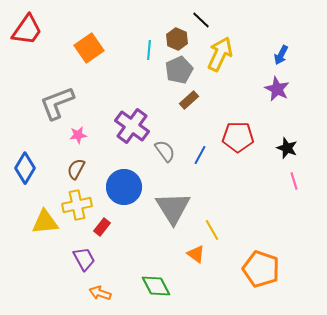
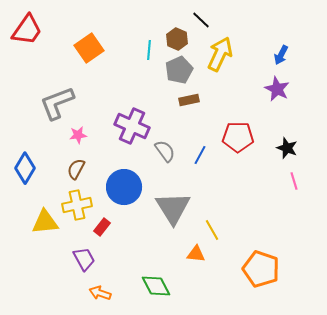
brown rectangle: rotated 30 degrees clockwise
purple cross: rotated 12 degrees counterclockwise
orange triangle: rotated 30 degrees counterclockwise
